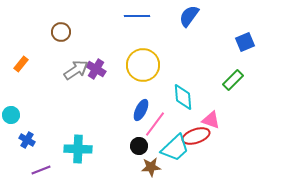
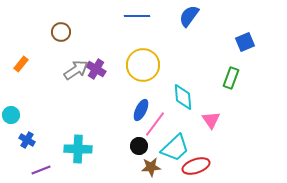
green rectangle: moved 2 px left, 2 px up; rotated 25 degrees counterclockwise
pink triangle: rotated 36 degrees clockwise
red ellipse: moved 30 px down
